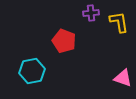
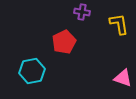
purple cross: moved 9 px left, 1 px up; rotated 14 degrees clockwise
yellow L-shape: moved 2 px down
red pentagon: moved 1 px down; rotated 25 degrees clockwise
